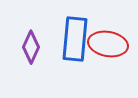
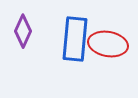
purple diamond: moved 8 px left, 16 px up
